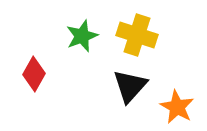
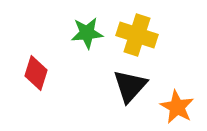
green star: moved 5 px right, 3 px up; rotated 16 degrees clockwise
red diamond: moved 2 px right, 1 px up; rotated 12 degrees counterclockwise
